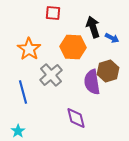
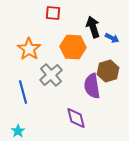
purple semicircle: moved 4 px down
